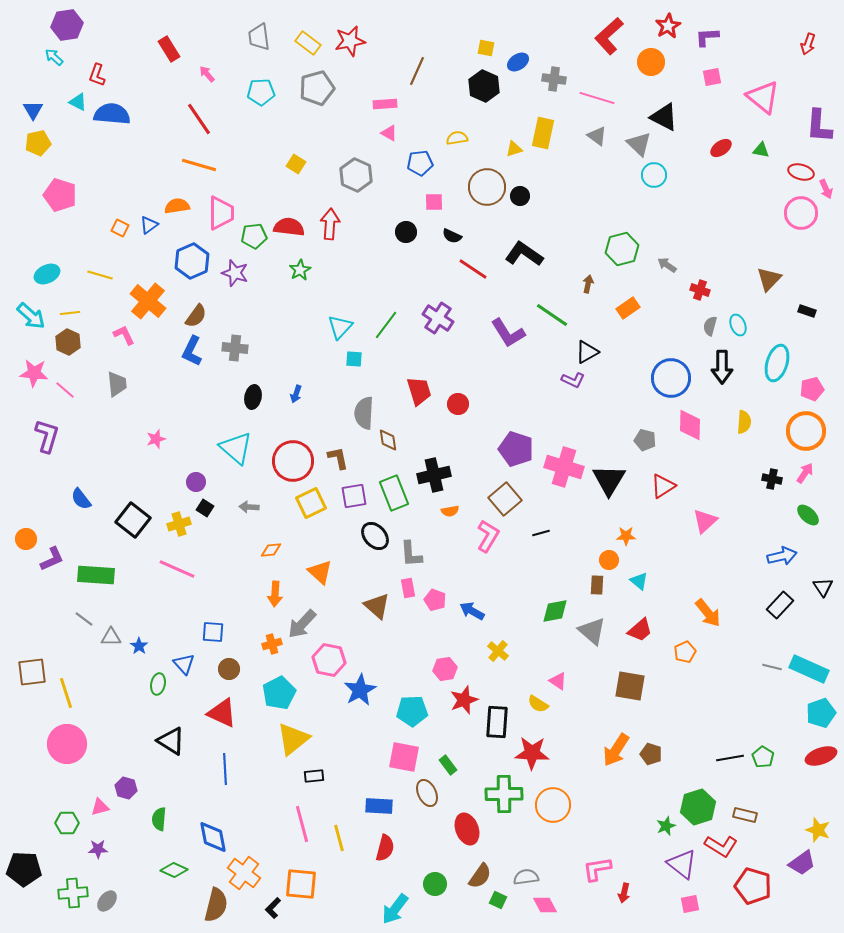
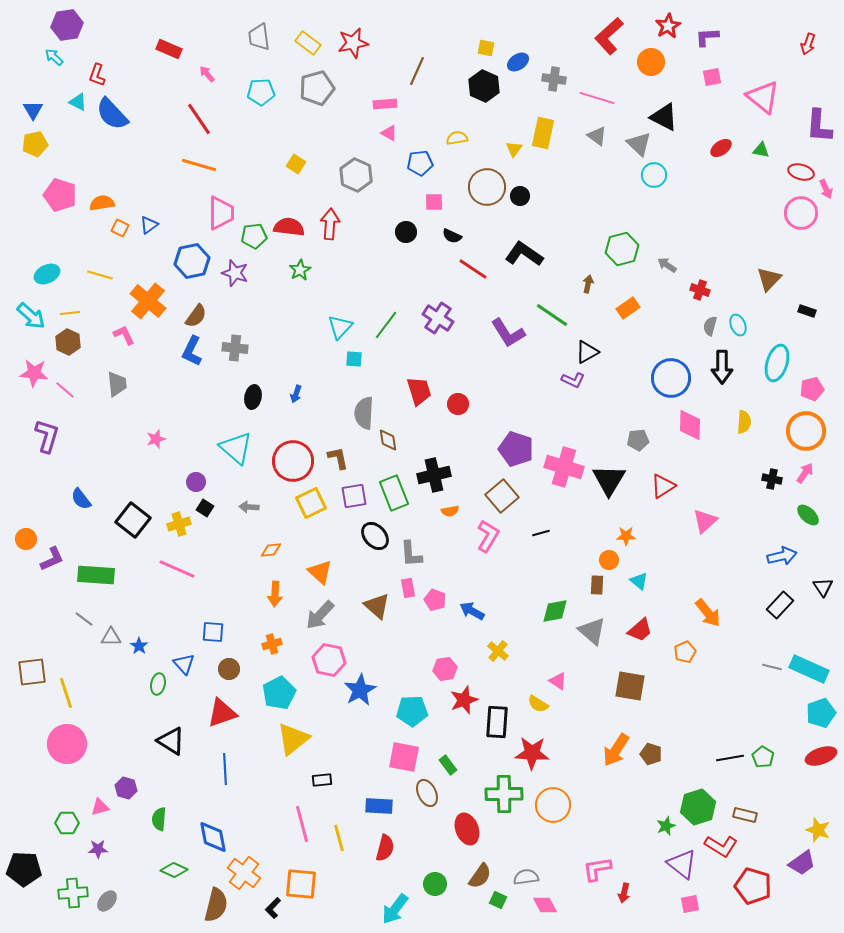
red star at (350, 41): moved 3 px right, 2 px down
red rectangle at (169, 49): rotated 35 degrees counterclockwise
blue semicircle at (112, 114): rotated 138 degrees counterclockwise
yellow pentagon at (38, 143): moved 3 px left, 1 px down
yellow triangle at (514, 149): rotated 36 degrees counterclockwise
orange semicircle at (177, 206): moved 75 px left, 3 px up
blue hexagon at (192, 261): rotated 12 degrees clockwise
gray pentagon at (645, 440): moved 7 px left; rotated 20 degrees counterclockwise
brown square at (505, 499): moved 3 px left, 3 px up
gray arrow at (302, 624): moved 18 px right, 9 px up
red triangle at (222, 713): rotated 44 degrees counterclockwise
black rectangle at (314, 776): moved 8 px right, 4 px down
